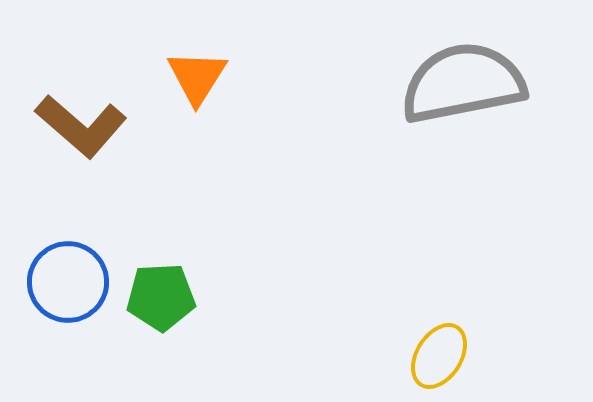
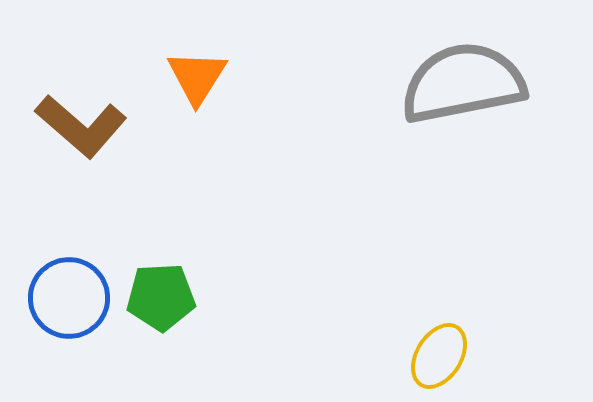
blue circle: moved 1 px right, 16 px down
